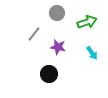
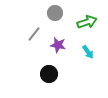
gray circle: moved 2 px left
purple star: moved 2 px up
cyan arrow: moved 4 px left, 1 px up
